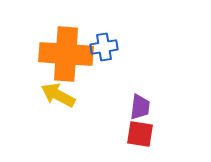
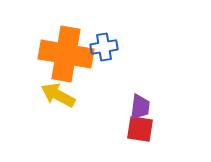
orange cross: rotated 6 degrees clockwise
red square: moved 5 px up
